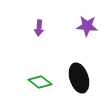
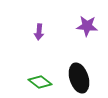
purple arrow: moved 4 px down
